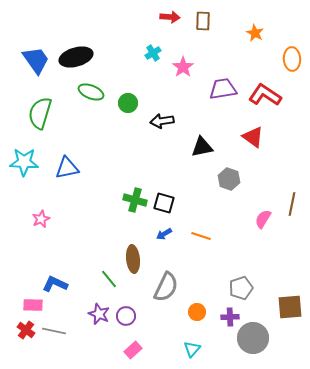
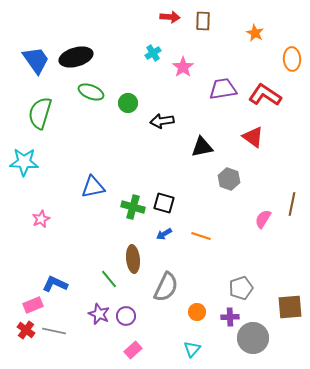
blue triangle at (67, 168): moved 26 px right, 19 px down
green cross at (135, 200): moved 2 px left, 7 px down
pink rectangle at (33, 305): rotated 24 degrees counterclockwise
